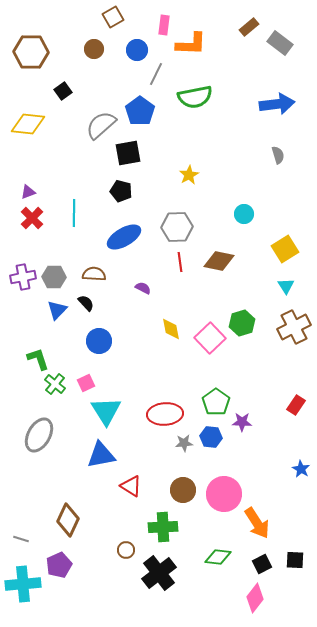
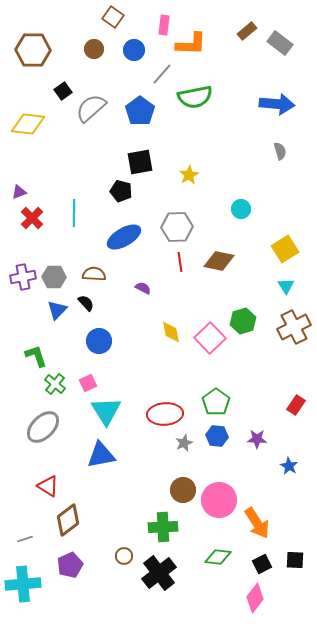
brown square at (113, 17): rotated 25 degrees counterclockwise
brown rectangle at (249, 27): moved 2 px left, 4 px down
blue circle at (137, 50): moved 3 px left
brown hexagon at (31, 52): moved 2 px right, 2 px up
gray line at (156, 74): moved 6 px right; rotated 15 degrees clockwise
blue arrow at (277, 104): rotated 12 degrees clockwise
gray semicircle at (101, 125): moved 10 px left, 17 px up
black square at (128, 153): moved 12 px right, 9 px down
gray semicircle at (278, 155): moved 2 px right, 4 px up
purple triangle at (28, 192): moved 9 px left
cyan circle at (244, 214): moved 3 px left, 5 px up
green hexagon at (242, 323): moved 1 px right, 2 px up
yellow diamond at (171, 329): moved 3 px down
green L-shape at (38, 359): moved 2 px left, 3 px up
pink square at (86, 383): moved 2 px right
purple star at (242, 422): moved 15 px right, 17 px down
gray ellipse at (39, 435): moved 4 px right, 8 px up; rotated 16 degrees clockwise
blue hexagon at (211, 437): moved 6 px right, 1 px up
gray star at (184, 443): rotated 18 degrees counterclockwise
blue star at (301, 469): moved 12 px left, 3 px up
red triangle at (131, 486): moved 83 px left
pink circle at (224, 494): moved 5 px left, 6 px down
brown diamond at (68, 520): rotated 28 degrees clockwise
gray line at (21, 539): moved 4 px right; rotated 35 degrees counterclockwise
brown circle at (126, 550): moved 2 px left, 6 px down
purple pentagon at (59, 565): moved 11 px right
